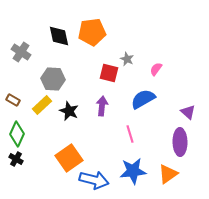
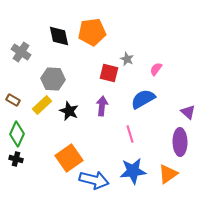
black cross: rotated 16 degrees counterclockwise
